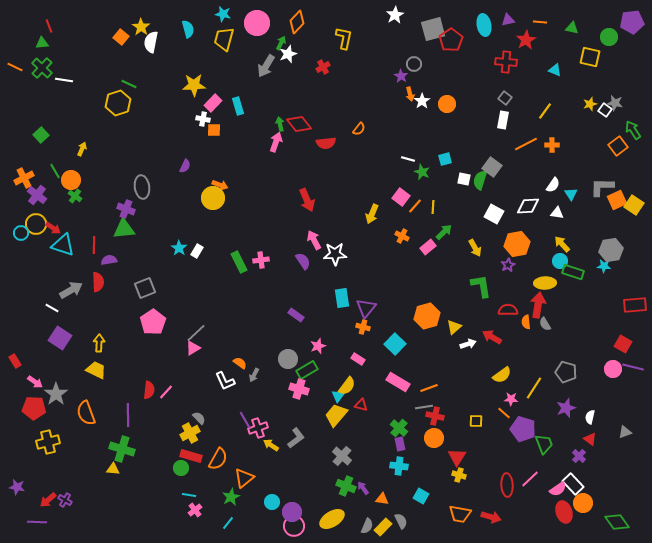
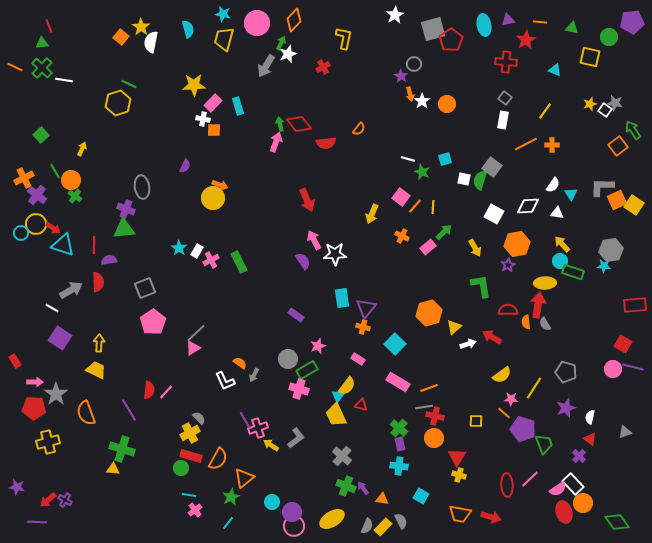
orange diamond at (297, 22): moved 3 px left, 2 px up
pink cross at (261, 260): moved 50 px left; rotated 21 degrees counterclockwise
orange hexagon at (427, 316): moved 2 px right, 3 px up
pink arrow at (35, 382): rotated 35 degrees counterclockwise
purple line at (128, 415): moved 1 px right, 5 px up; rotated 30 degrees counterclockwise
yellow trapezoid at (336, 415): rotated 65 degrees counterclockwise
